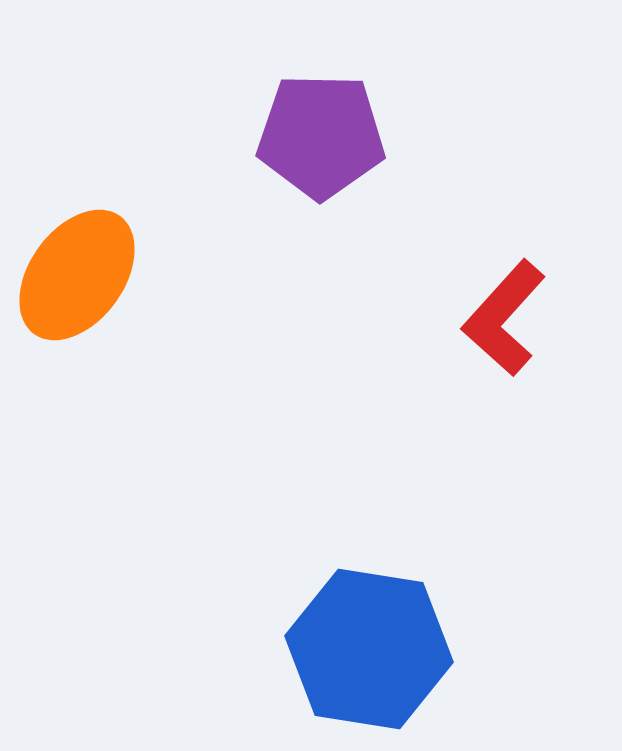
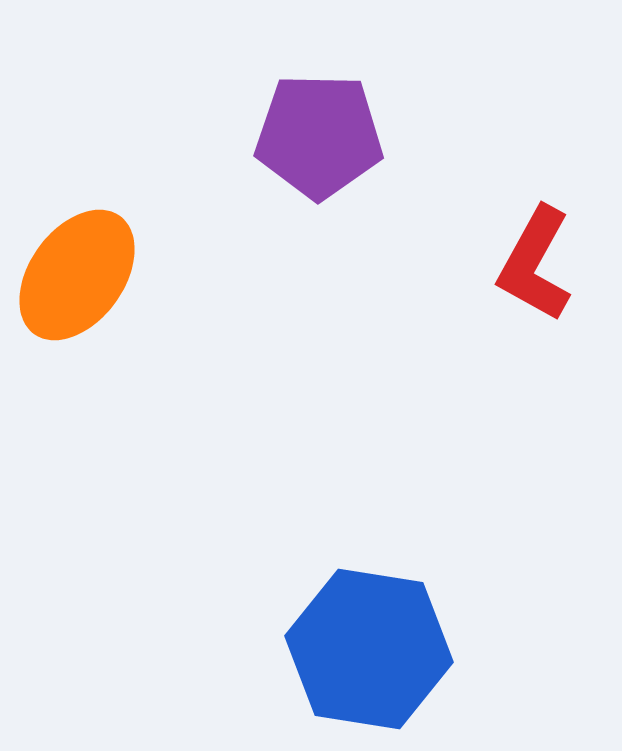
purple pentagon: moved 2 px left
red L-shape: moved 31 px right, 54 px up; rotated 13 degrees counterclockwise
